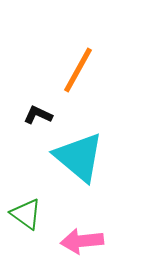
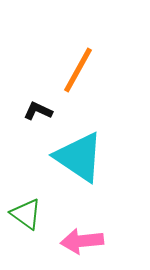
black L-shape: moved 4 px up
cyan triangle: rotated 6 degrees counterclockwise
